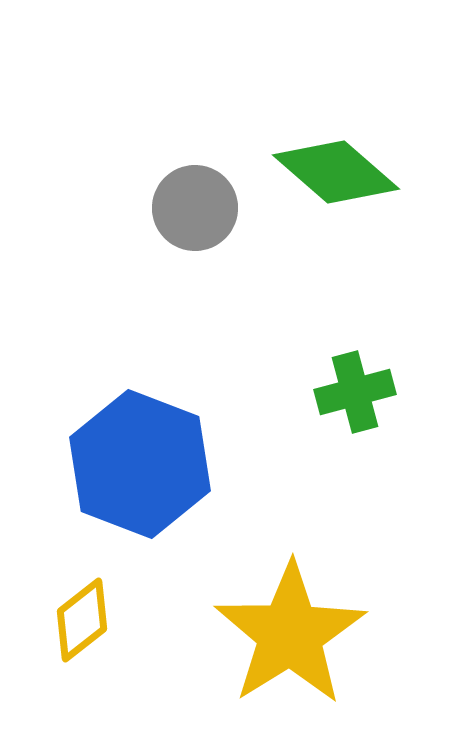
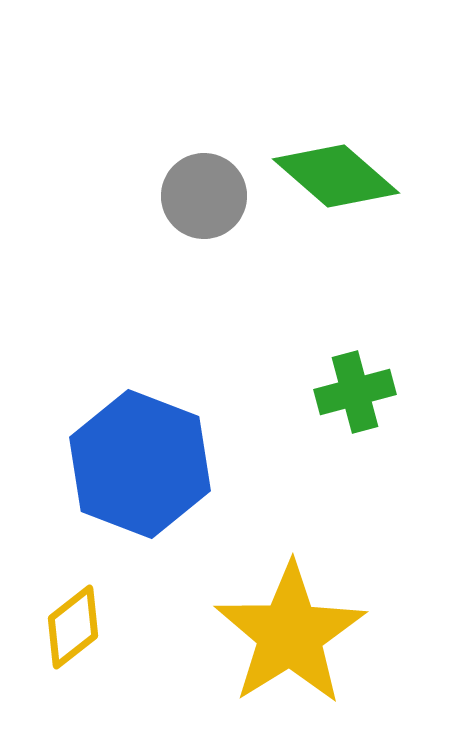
green diamond: moved 4 px down
gray circle: moved 9 px right, 12 px up
yellow diamond: moved 9 px left, 7 px down
